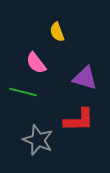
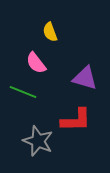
yellow semicircle: moved 7 px left
green line: rotated 8 degrees clockwise
red L-shape: moved 3 px left
gray star: moved 1 px down
